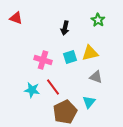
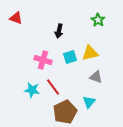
black arrow: moved 6 px left, 3 px down
